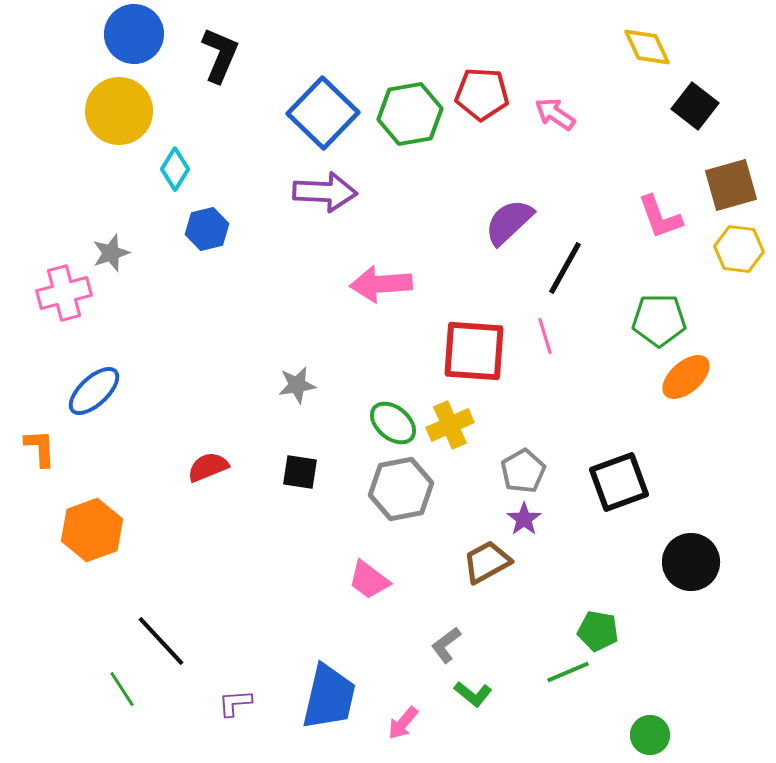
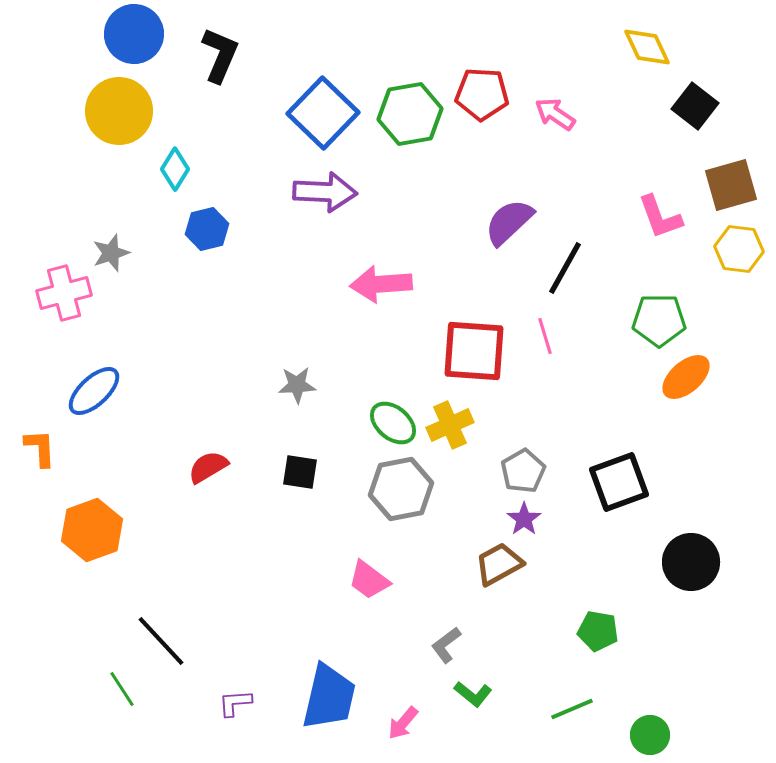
gray star at (297, 385): rotated 6 degrees clockwise
red semicircle at (208, 467): rotated 9 degrees counterclockwise
brown trapezoid at (487, 562): moved 12 px right, 2 px down
green line at (568, 672): moved 4 px right, 37 px down
